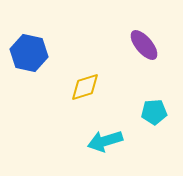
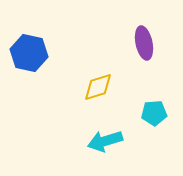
purple ellipse: moved 2 px up; rotated 28 degrees clockwise
yellow diamond: moved 13 px right
cyan pentagon: moved 1 px down
